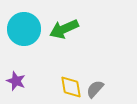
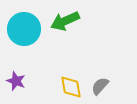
green arrow: moved 1 px right, 8 px up
gray semicircle: moved 5 px right, 3 px up
